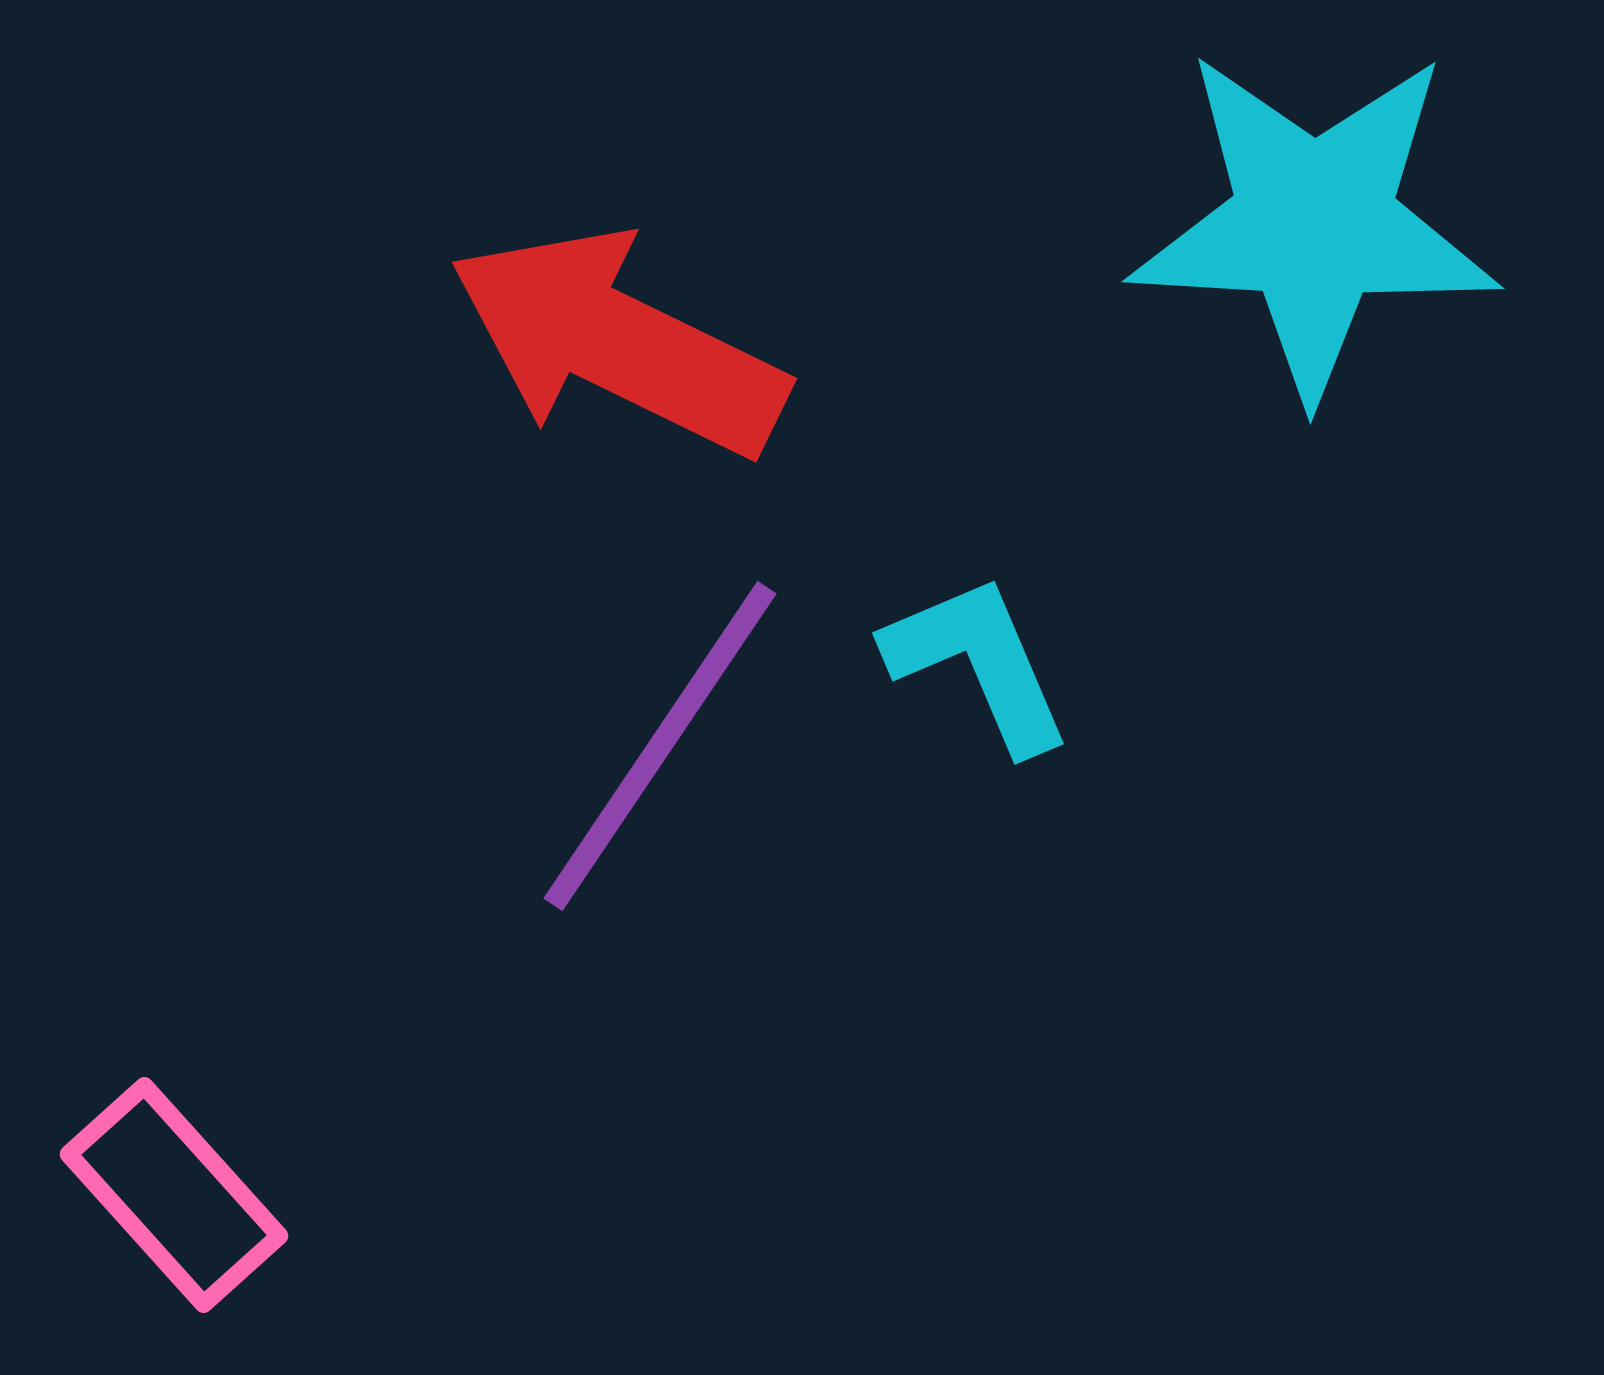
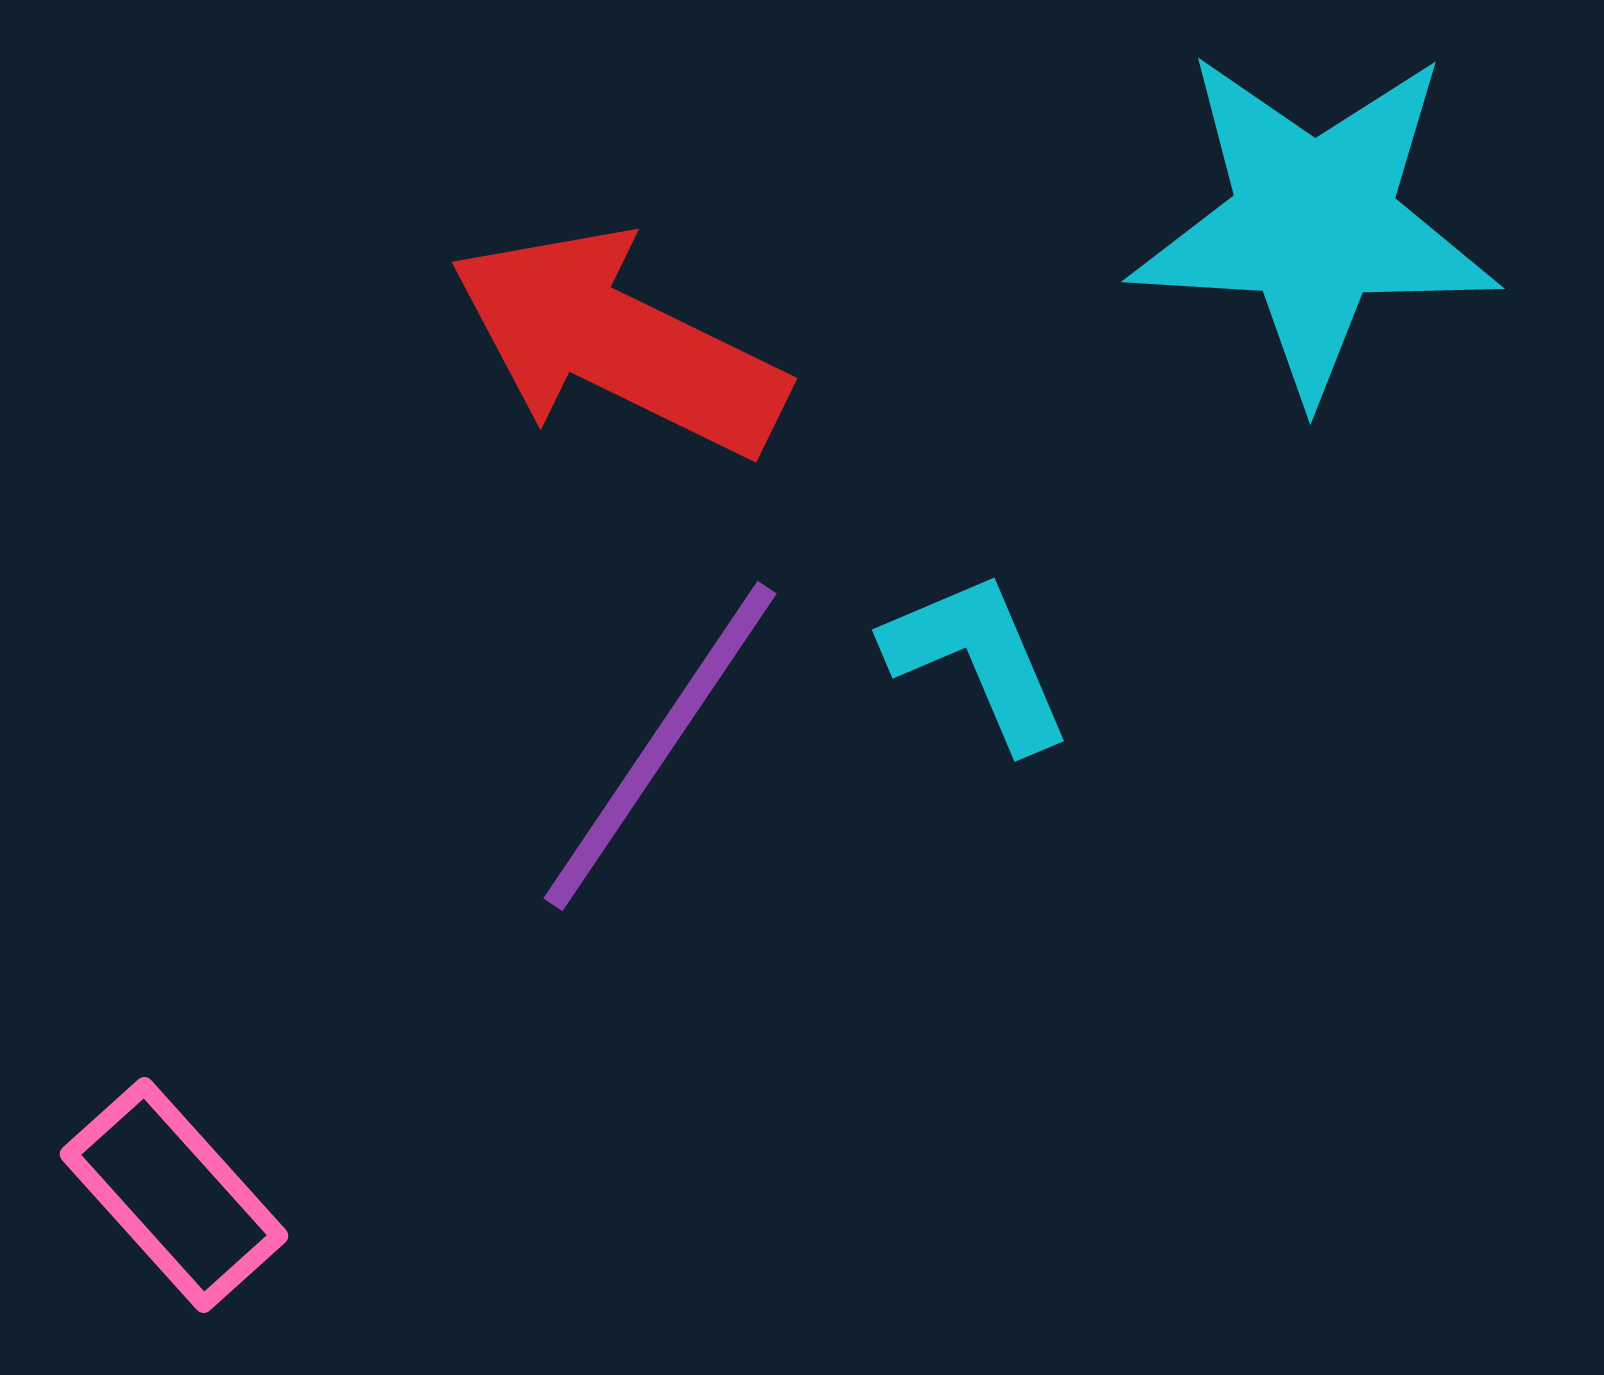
cyan L-shape: moved 3 px up
